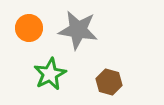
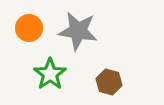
gray star: moved 1 px down
green star: rotated 8 degrees counterclockwise
